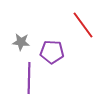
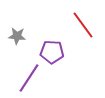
gray star: moved 4 px left, 6 px up
purple line: rotated 32 degrees clockwise
